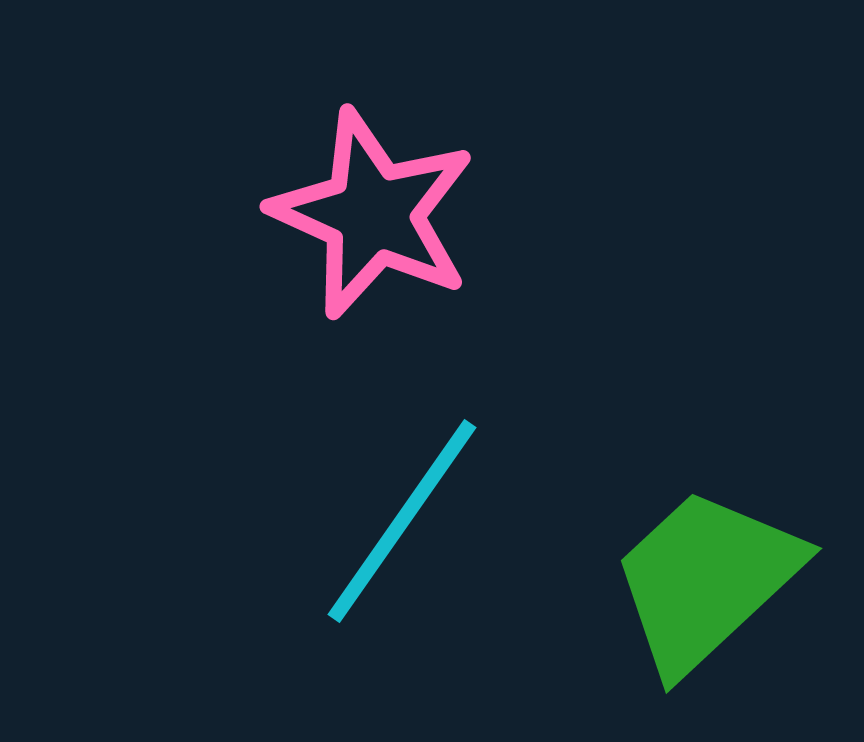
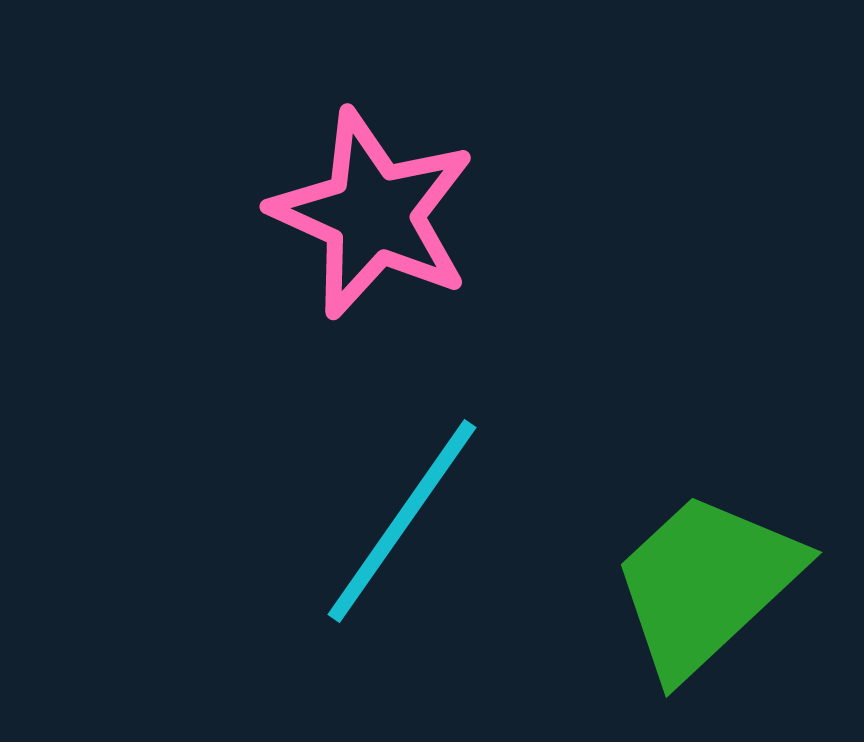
green trapezoid: moved 4 px down
